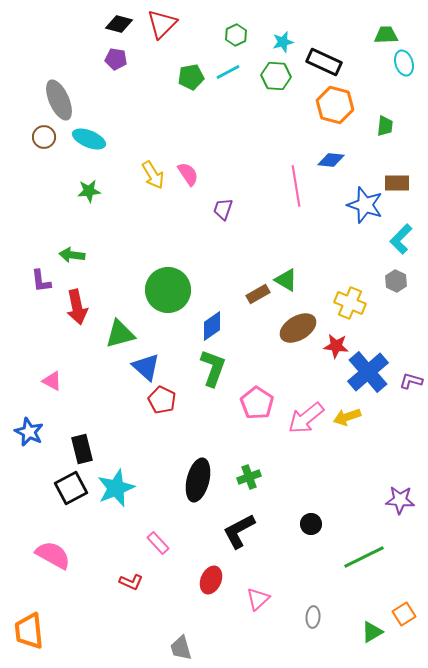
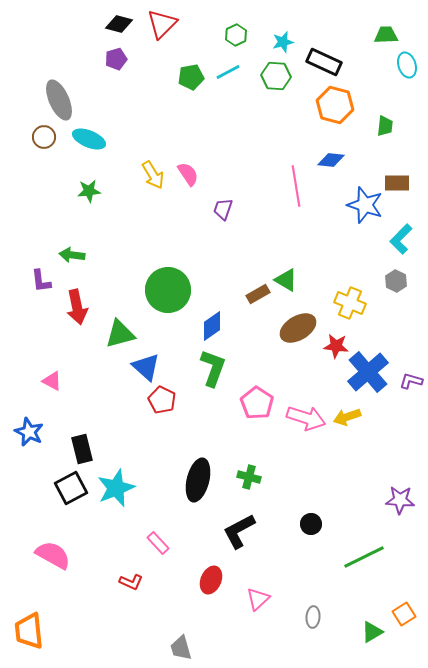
purple pentagon at (116, 59): rotated 25 degrees counterclockwise
cyan ellipse at (404, 63): moved 3 px right, 2 px down
pink arrow at (306, 418): rotated 123 degrees counterclockwise
green cross at (249, 477): rotated 35 degrees clockwise
